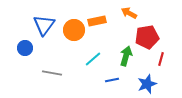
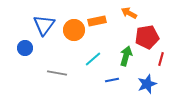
gray line: moved 5 px right
